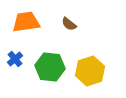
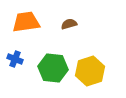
brown semicircle: rotated 126 degrees clockwise
blue cross: rotated 28 degrees counterclockwise
green hexagon: moved 3 px right, 1 px down
